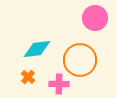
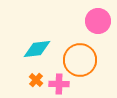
pink circle: moved 3 px right, 3 px down
orange cross: moved 8 px right, 3 px down
